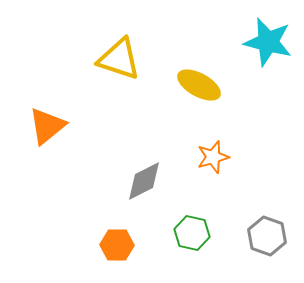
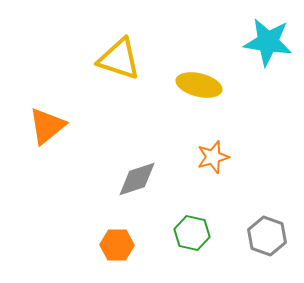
cyan star: rotated 6 degrees counterclockwise
yellow ellipse: rotated 15 degrees counterclockwise
gray diamond: moved 7 px left, 2 px up; rotated 9 degrees clockwise
